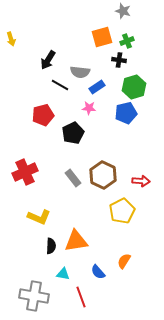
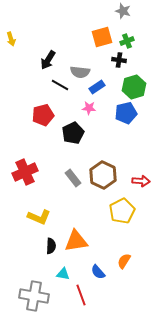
red line: moved 2 px up
